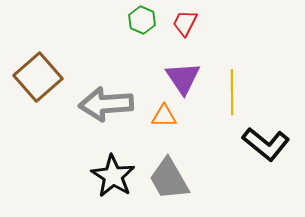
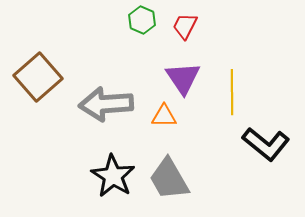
red trapezoid: moved 3 px down
